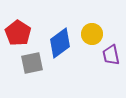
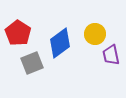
yellow circle: moved 3 px right
gray square: rotated 10 degrees counterclockwise
